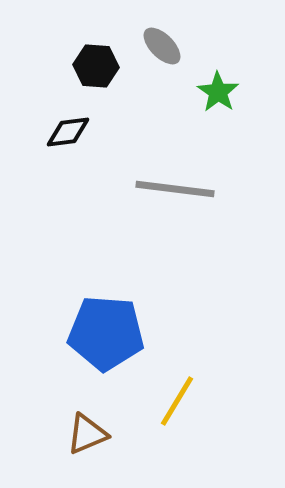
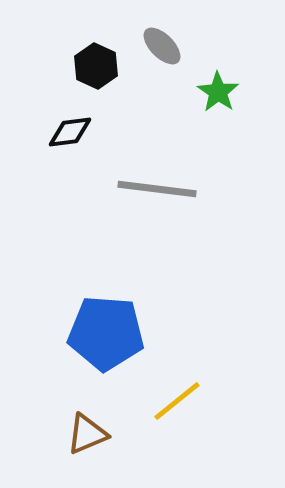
black hexagon: rotated 21 degrees clockwise
black diamond: moved 2 px right
gray line: moved 18 px left
yellow line: rotated 20 degrees clockwise
